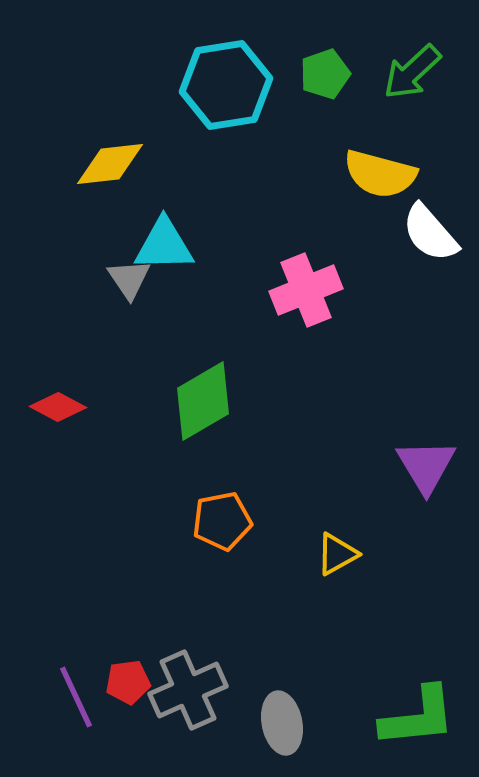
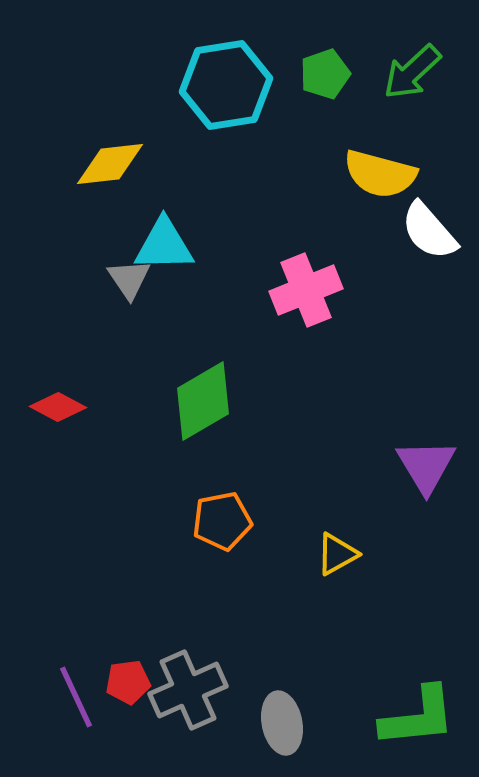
white semicircle: moved 1 px left, 2 px up
